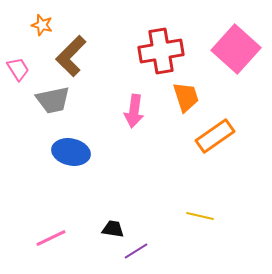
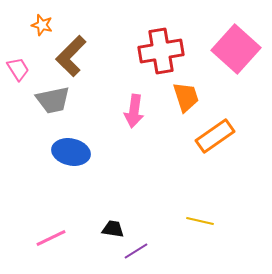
yellow line: moved 5 px down
